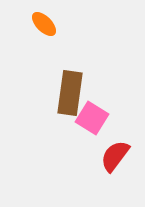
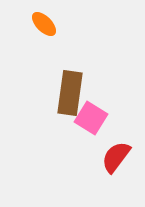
pink square: moved 1 px left
red semicircle: moved 1 px right, 1 px down
